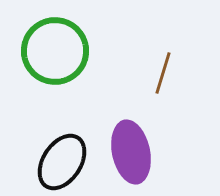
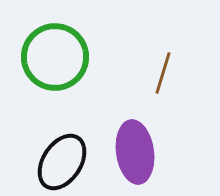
green circle: moved 6 px down
purple ellipse: moved 4 px right; rotated 4 degrees clockwise
